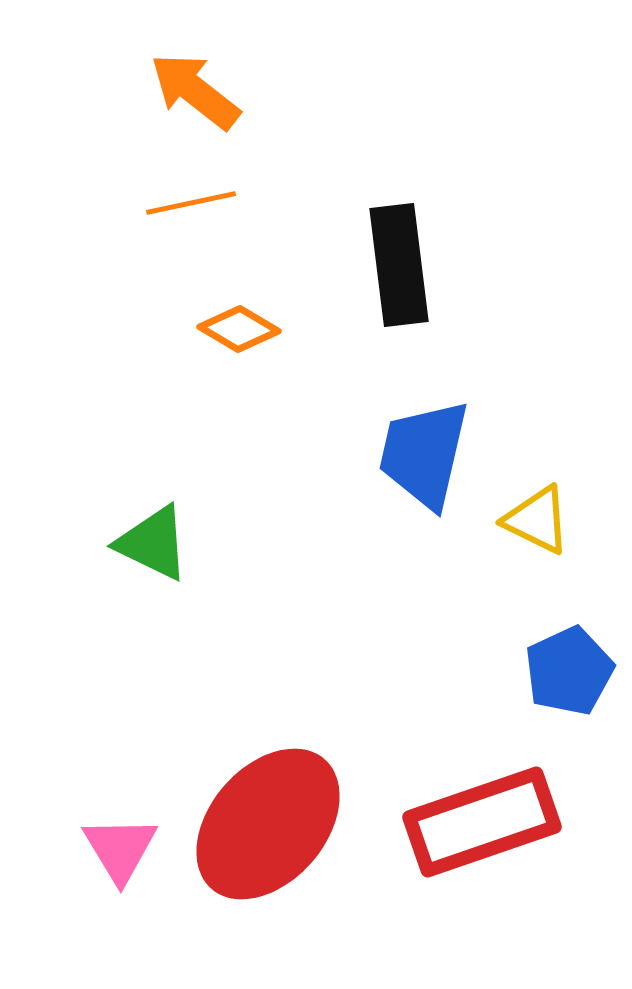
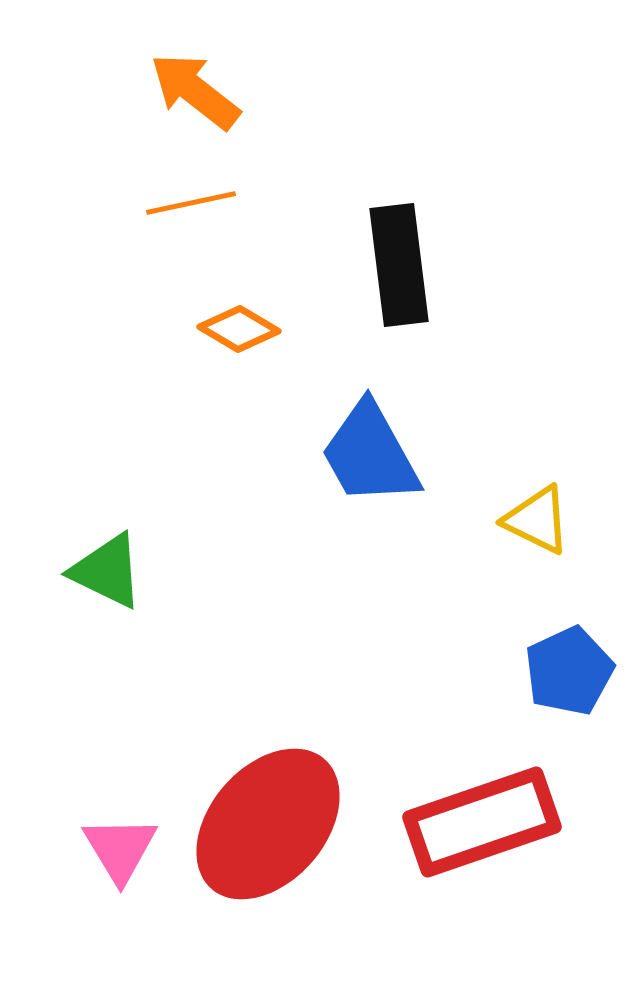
blue trapezoid: moved 54 px left; rotated 42 degrees counterclockwise
green triangle: moved 46 px left, 28 px down
